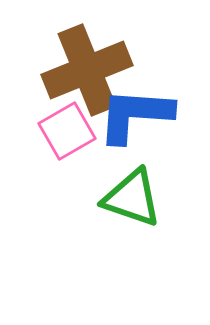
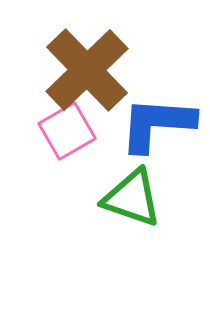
brown cross: rotated 22 degrees counterclockwise
blue L-shape: moved 22 px right, 9 px down
